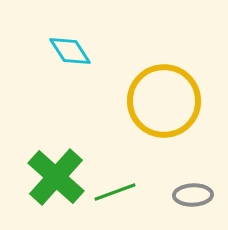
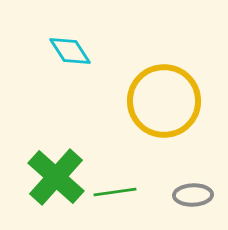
green line: rotated 12 degrees clockwise
